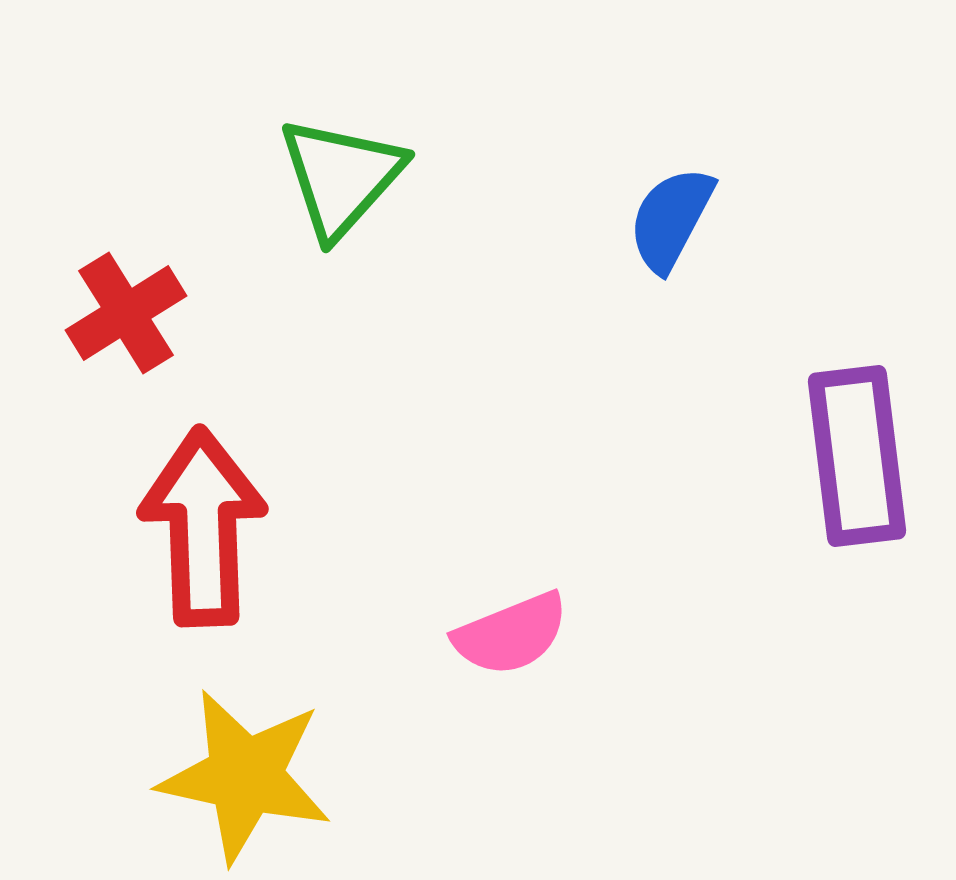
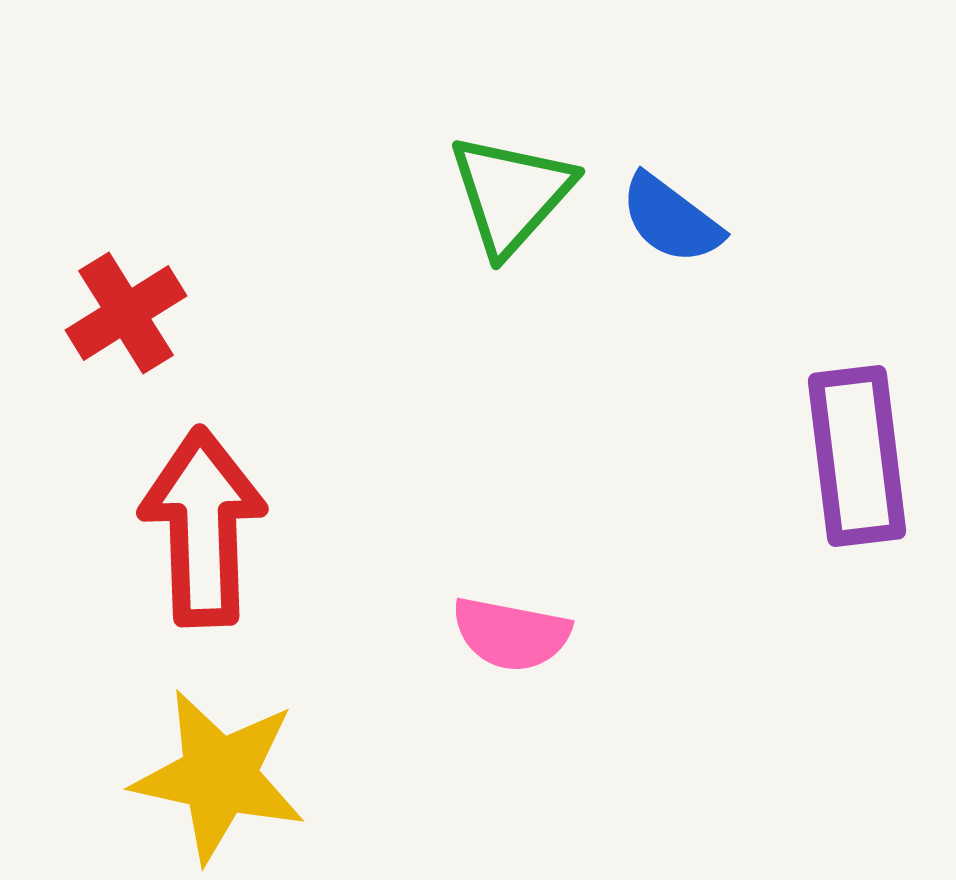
green triangle: moved 170 px right, 17 px down
blue semicircle: rotated 81 degrees counterclockwise
pink semicircle: rotated 33 degrees clockwise
yellow star: moved 26 px left
